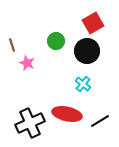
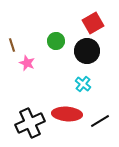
red ellipse: rotated 8 degrees counterclockwise
